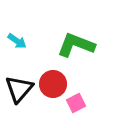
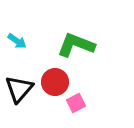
red circle: moved 2 px right, 2 px up
